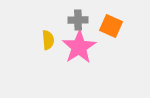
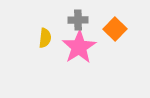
orange square: moved 4 px right, 3 px down; rotated 20 degrees clockwise
yellow semicircle: moved 3 px left, 2 px up; rotated 12 degrees clockwise
